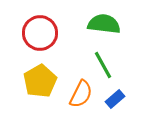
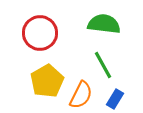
yellow pentagon: moved 7 px right
orange semicircle: moved 1 px down
blue rectangle: rotated 18 degrees counterclockwise
